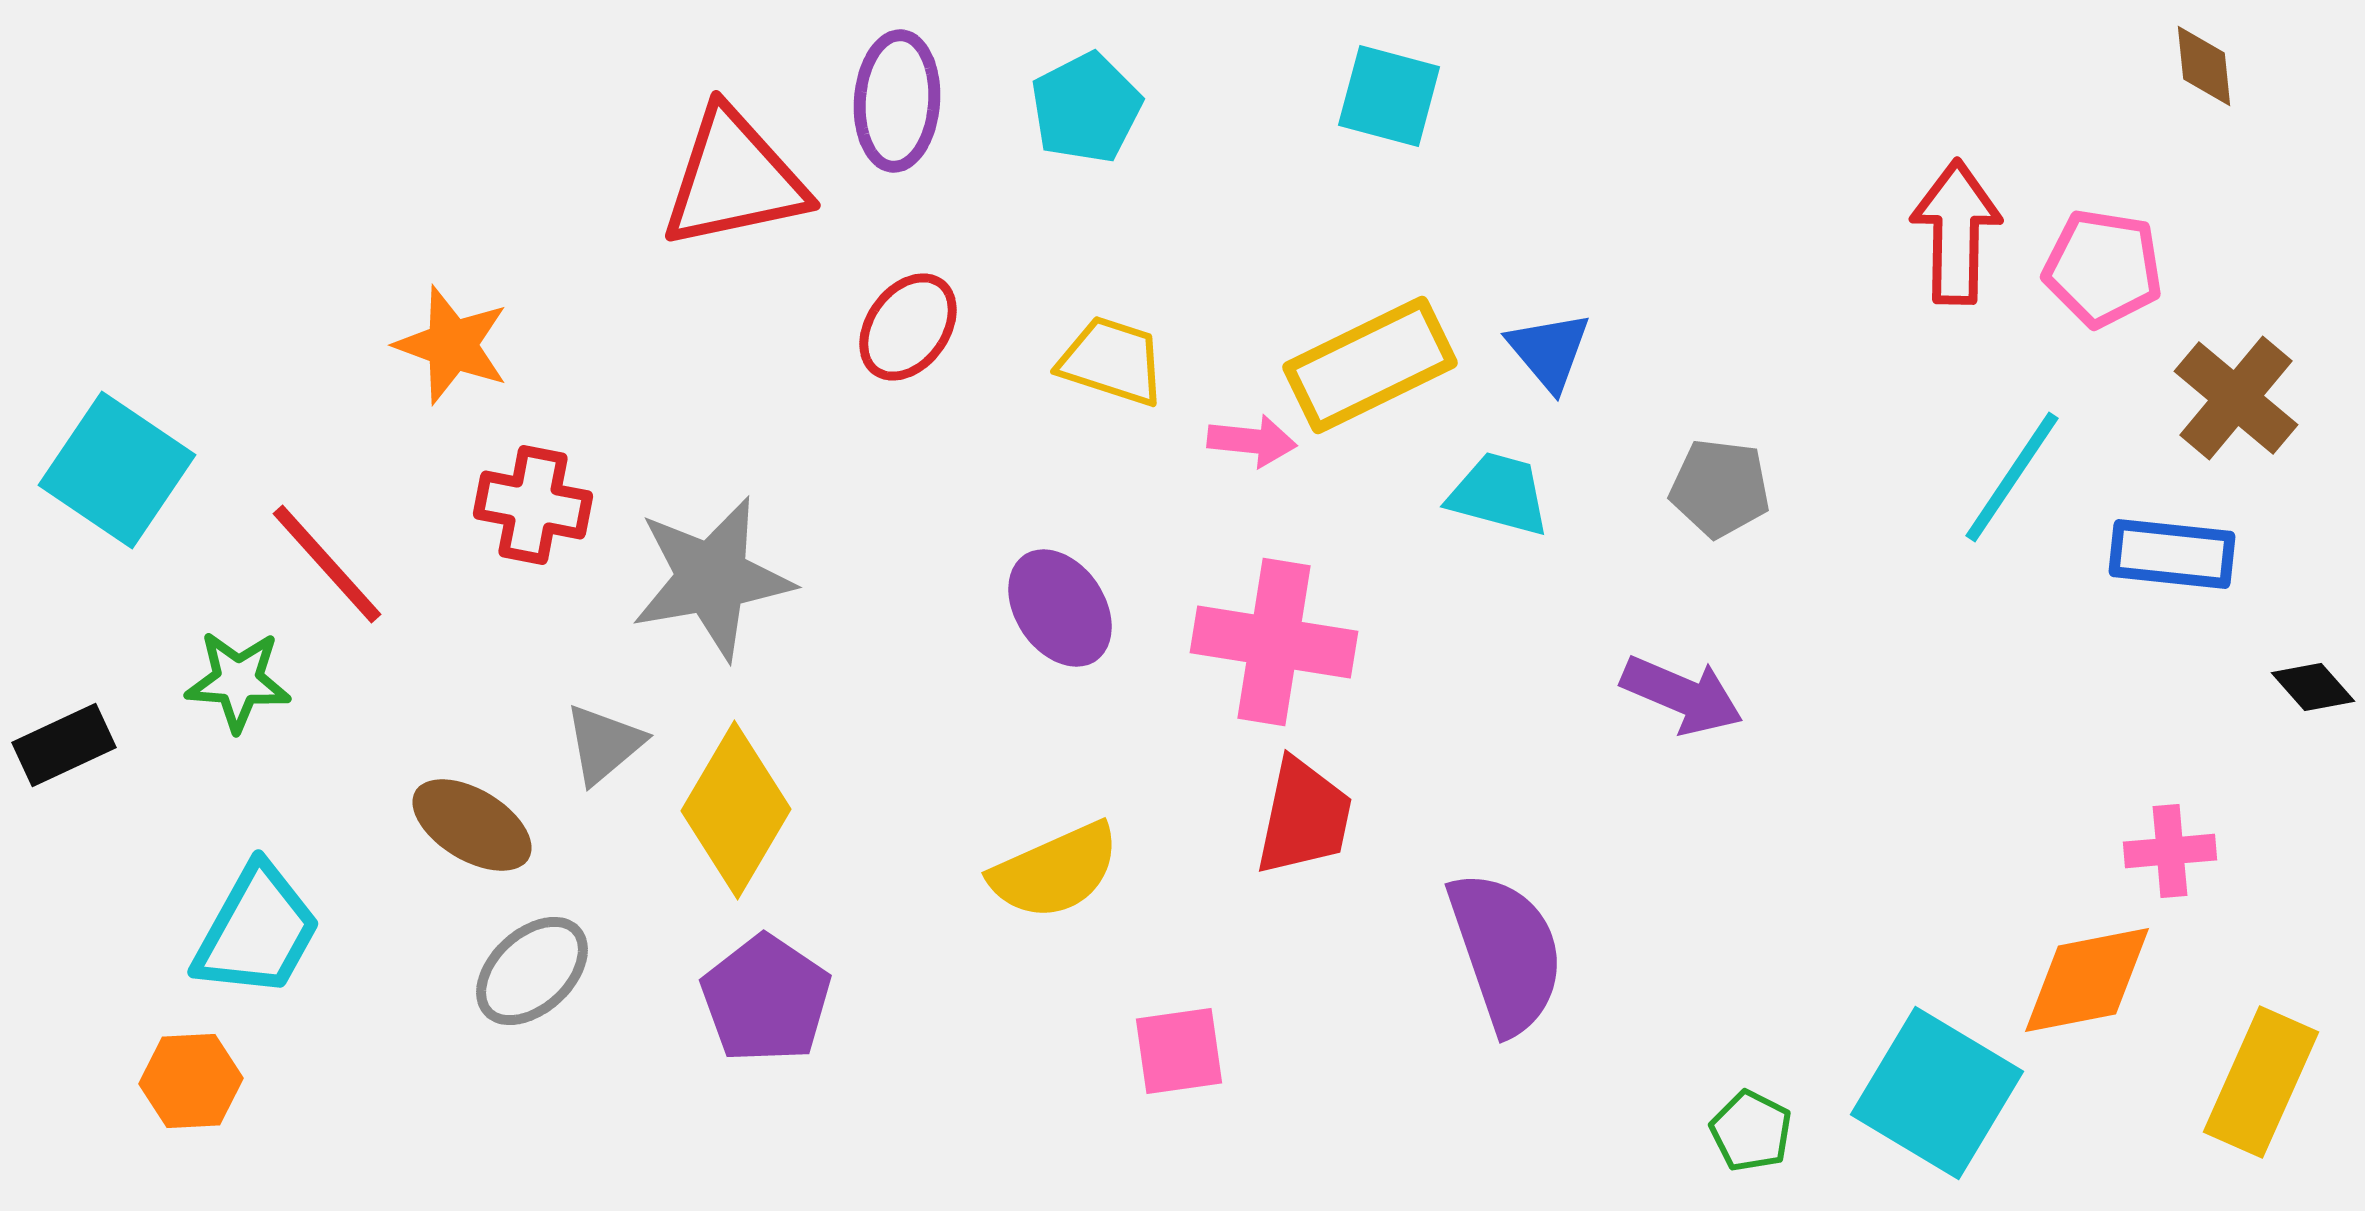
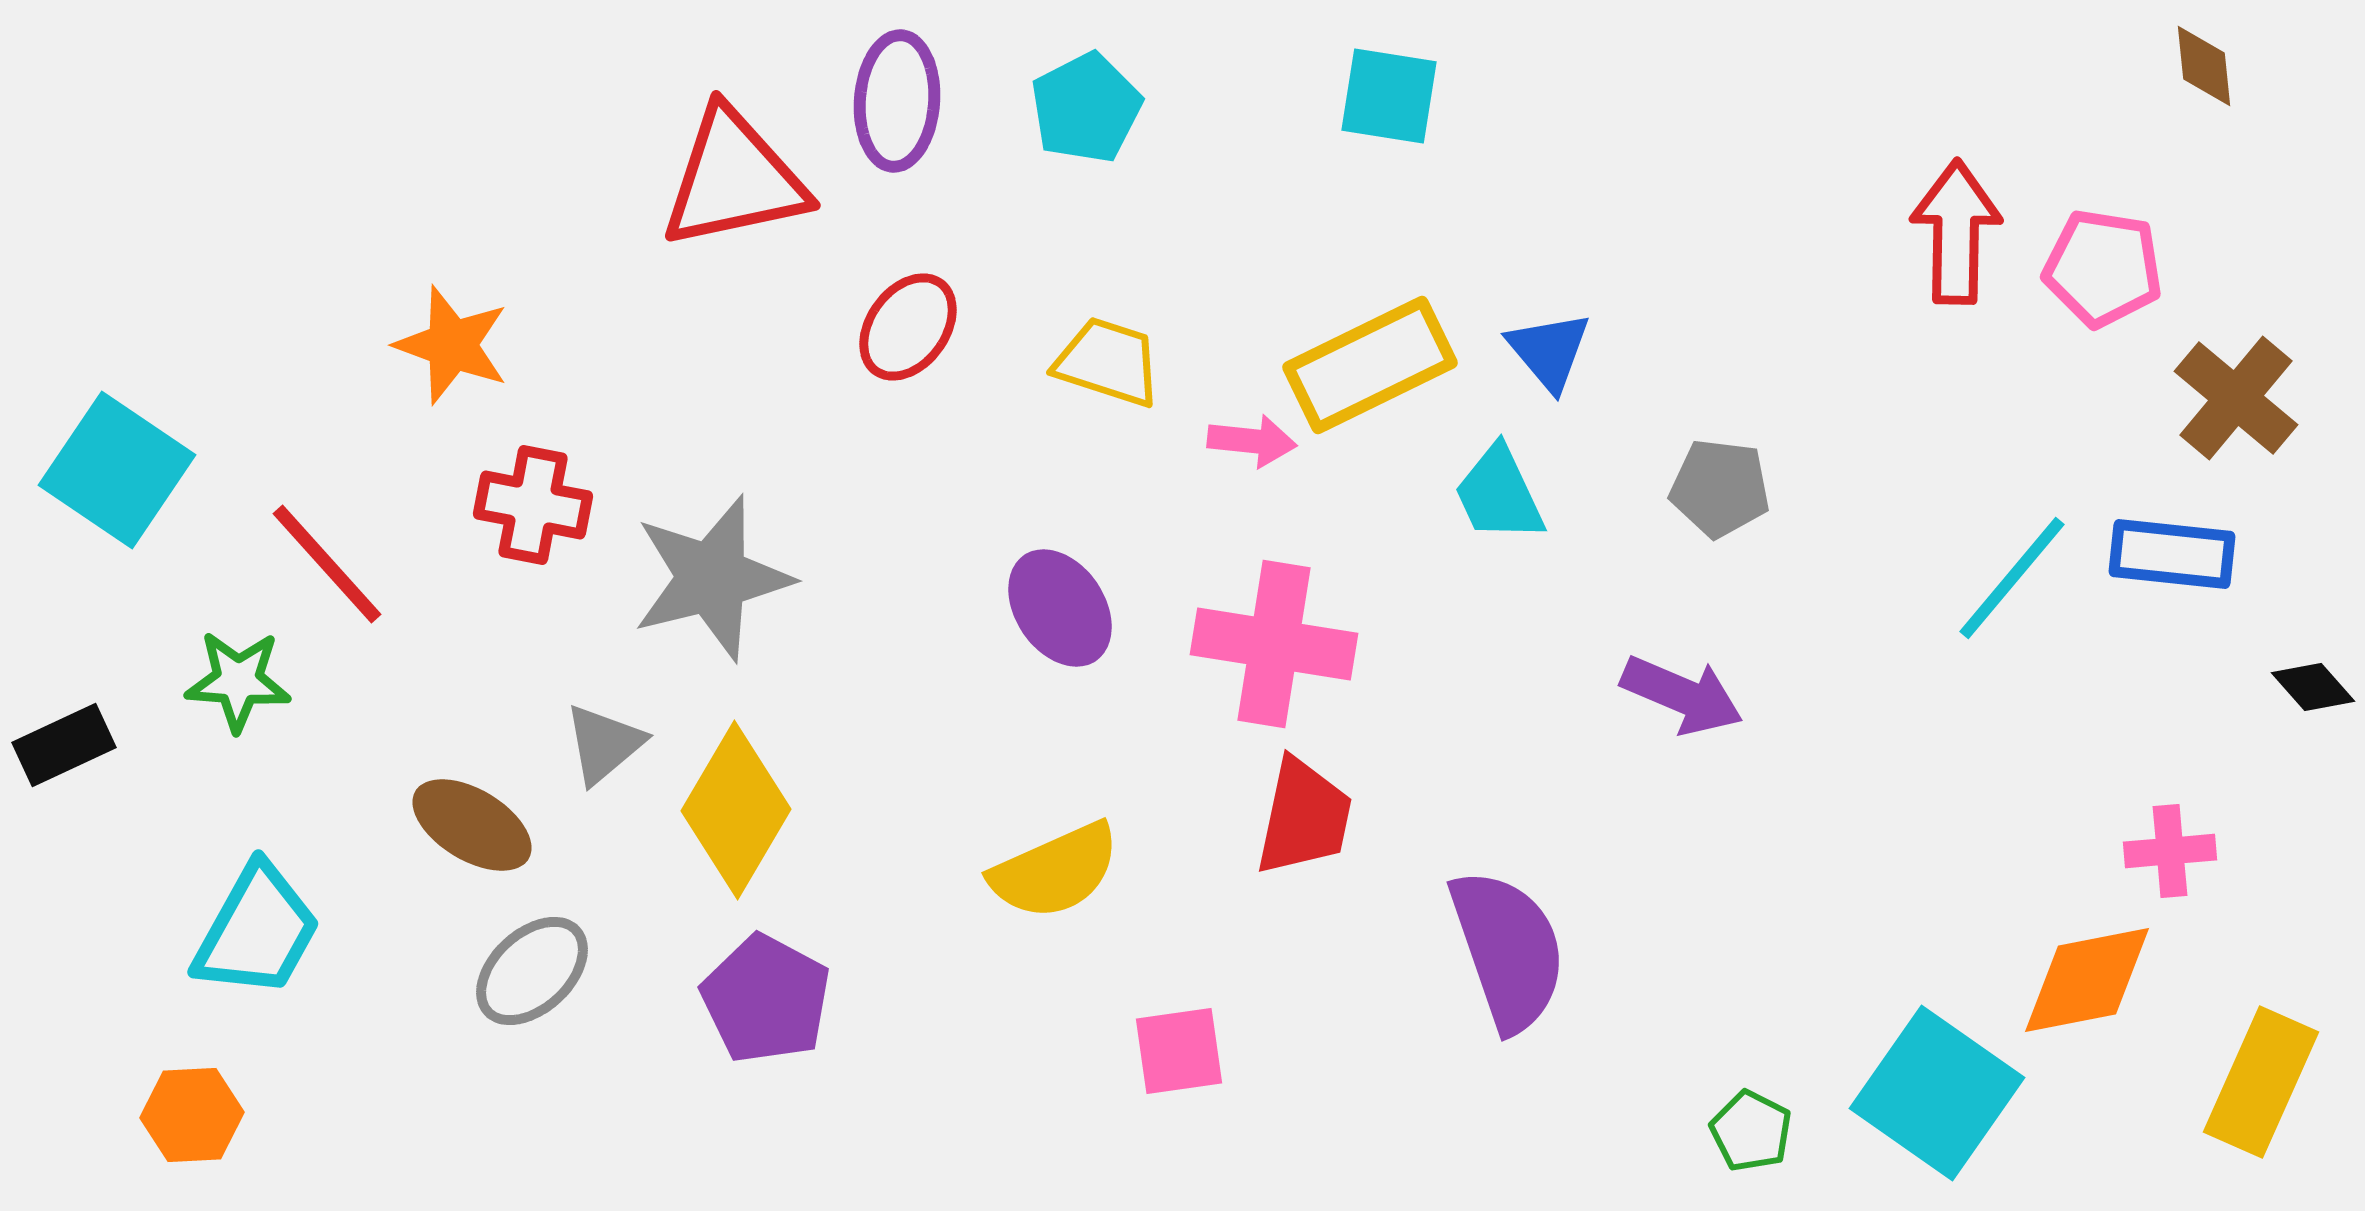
cyan square at (1389, 96): rotated 6 degrees counterclockwise
yellow trapezoid at (1112, 361): moved 4 px left, 1 px down
cyan line at (2012, 477): moved 101 px down; rotated 6 degrees clockwise
cyan trapezoid at (1499, 494): rotated 130 degrees counterclockwise
gray star at (712, 578): rotated 4 degrees counterclockwise
pink cross at (1274, 642): moved 2 px down
purple semicircle at (1506, 952): moved 2 px right, 2 px up
purple pentagon at (766, 999): rotated 6 degrees counterclockwise
orange hexagon at (191, 1081): moved 1 px right, 34 px down
cyan square at (1937, 1093): rotated 4 degrees clockwise
